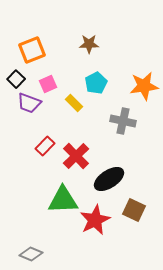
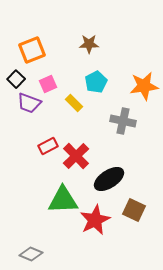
cyan pentagon: moved 1 px up
red rectangle: moved 3 px right; rotated 18 degrees clockwise
